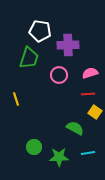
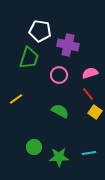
purple cross: rotated 15 degrees clockwise
red line: rotated 56 degrees clockwise
yellow line: rotated 72 degrees clockwise
green semicircle: moved 15 px left, 17 px up
cyan line: moved 1 px right
